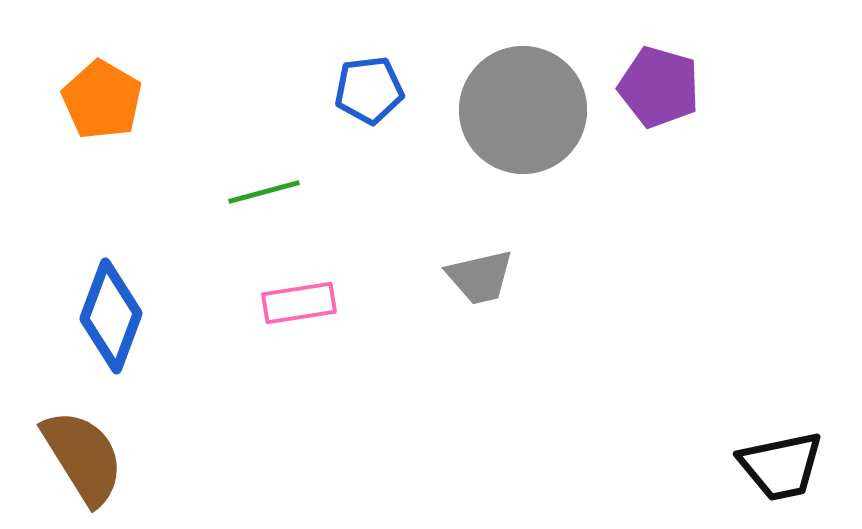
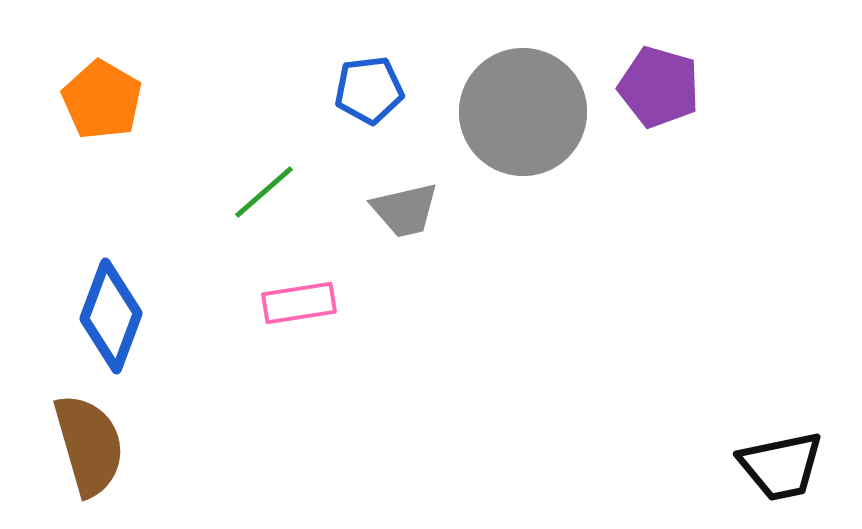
gray circle: moved 2 px down
green line: rotated 26 degrees counterclockwise
gray trapezoid: moved 75 px left, 67 px up
brown semicircle: moved 6 px right, 12 px up; rotated 16 degrees clockwise
